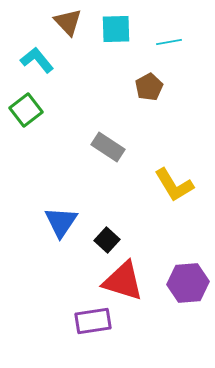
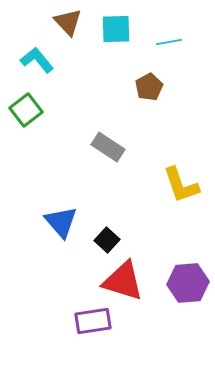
yellow L-shape: moved 7 px right; rotated 12 degrees clockwise
blue triangle: rotated 15 degrees counterclockwise
